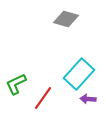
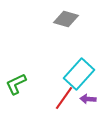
red line: moved 21 px right
